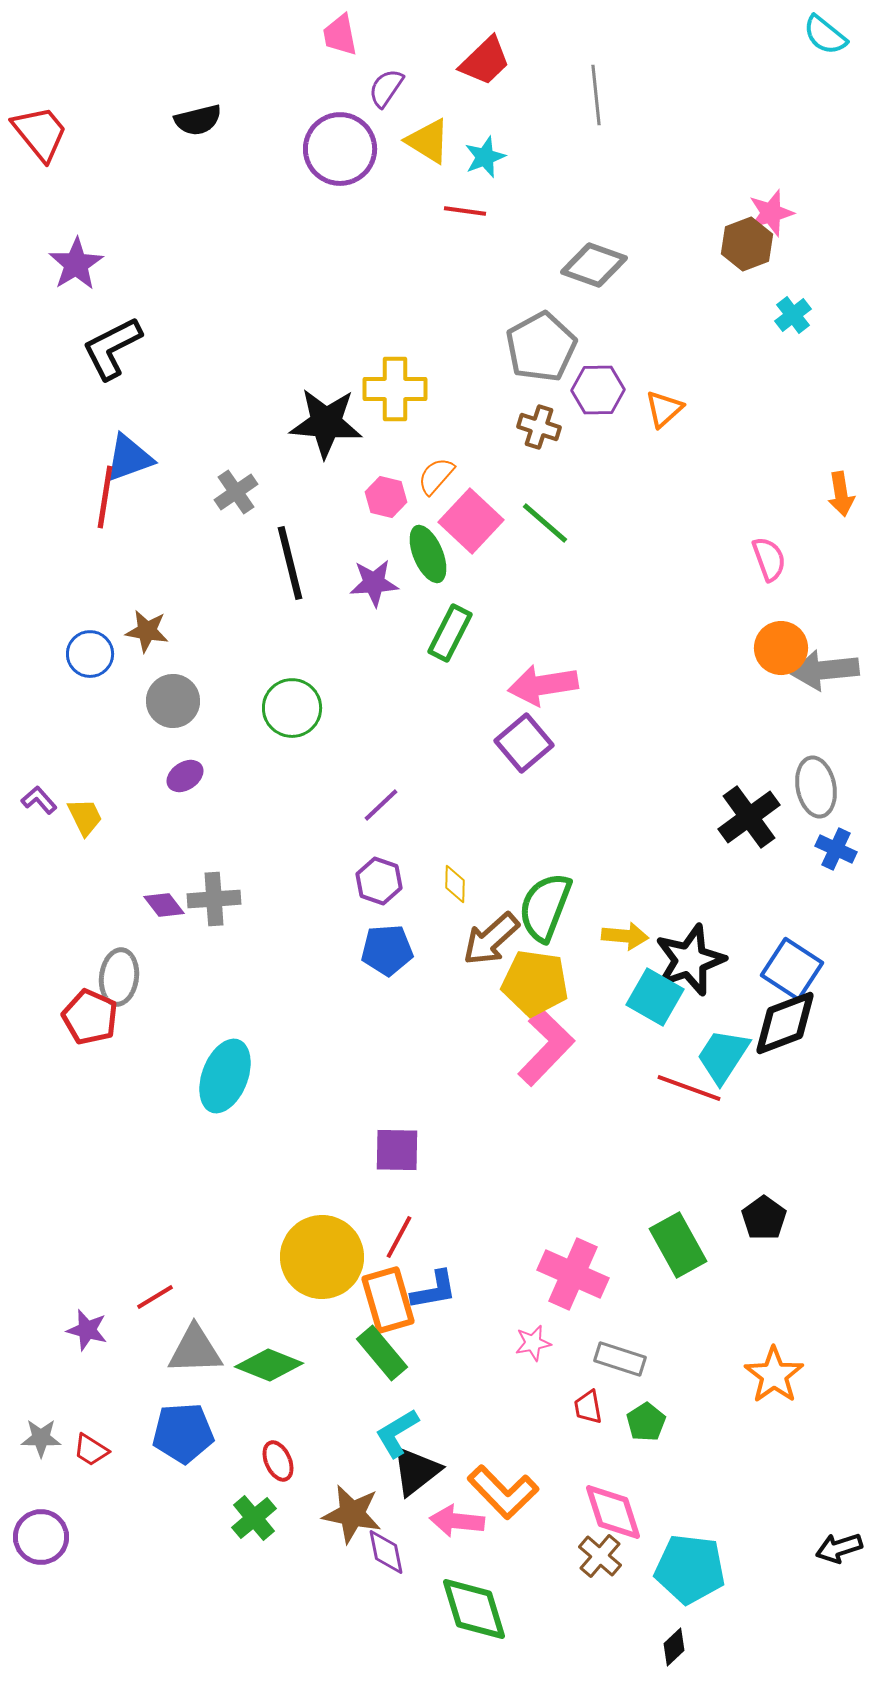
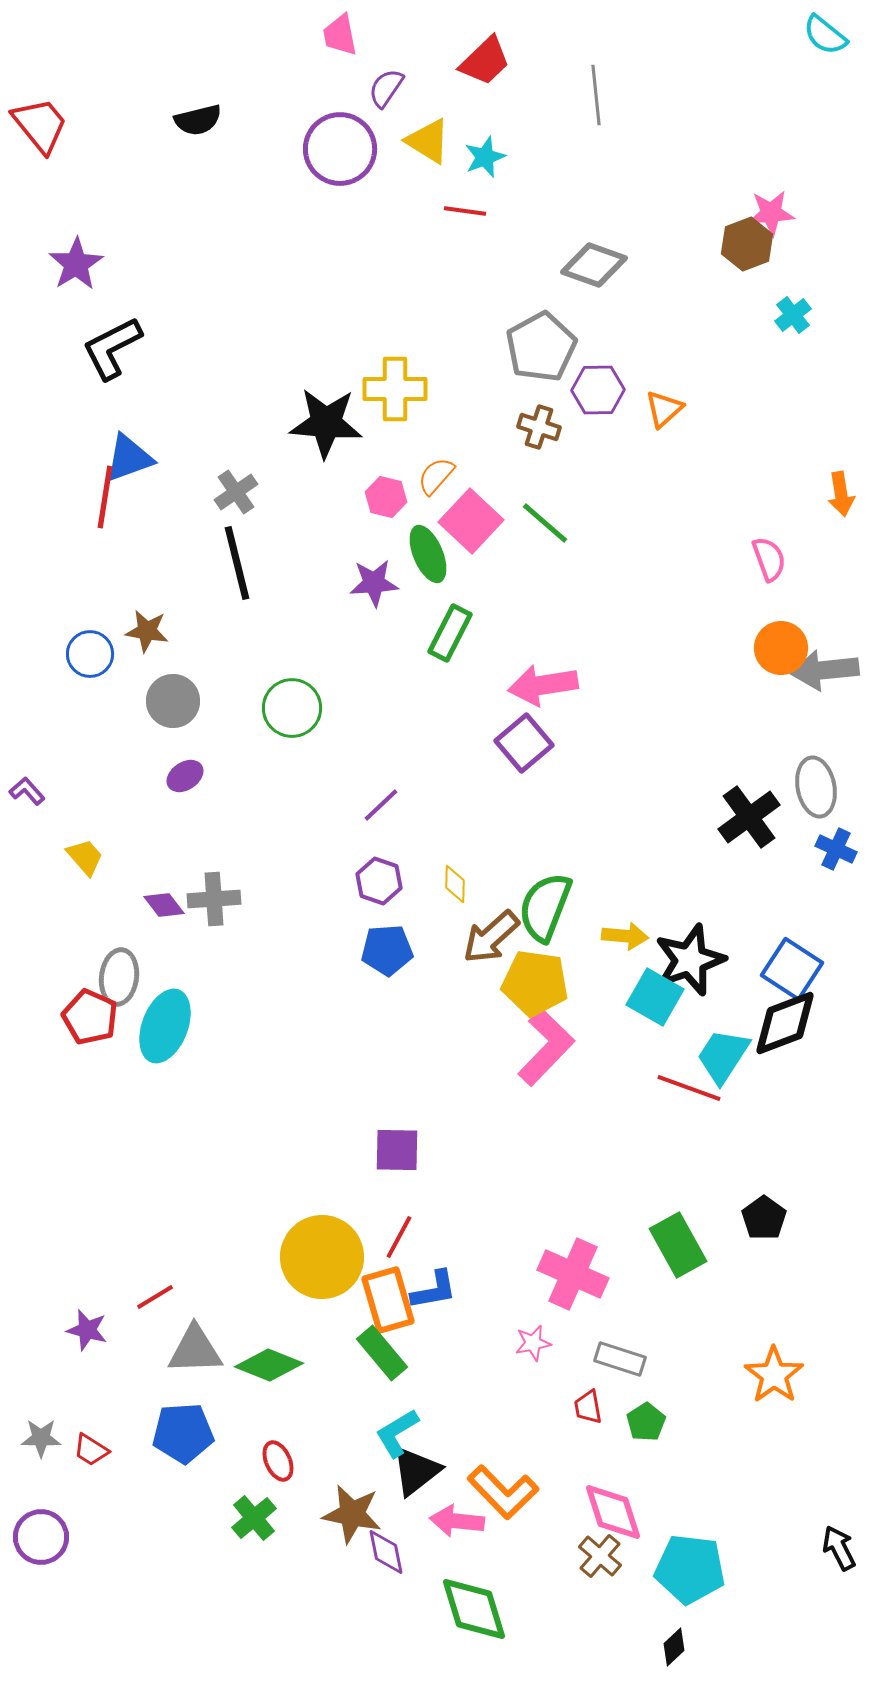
red trapezoid at (40, 133): moved 8 px up
pink star at (771, 213): rotated 12 degrees clockwise
black line at (290, 563): moved 53 px left
purple L-shape at (39, 800): moved 12 px left, 9 px up
yellow trapezoid at (85, 817): moved 40 px down; rotated 15 degrees counterclockwise
brown arrow at (491, 939): moved 2 px up
cyan ellipse at (225, 1076): moved 60 px left, 50 px up
black arrow at (839, 1548): rotated 81 degrees clockwise
